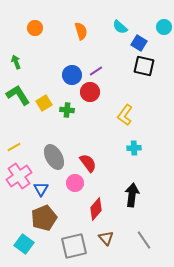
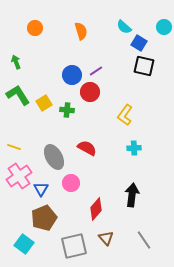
cyan semicircle: moved 4 px right
yellow line: rotated 48 degrees clockwise
red semicircle: moved 1 px left, 15 px up; rotated 24 degrees counterclockwise
pink circle: moved 4 px left
